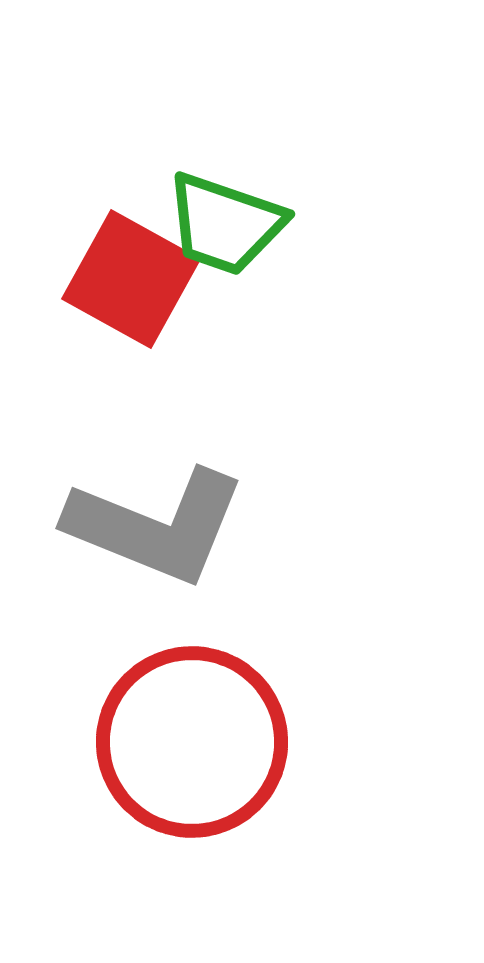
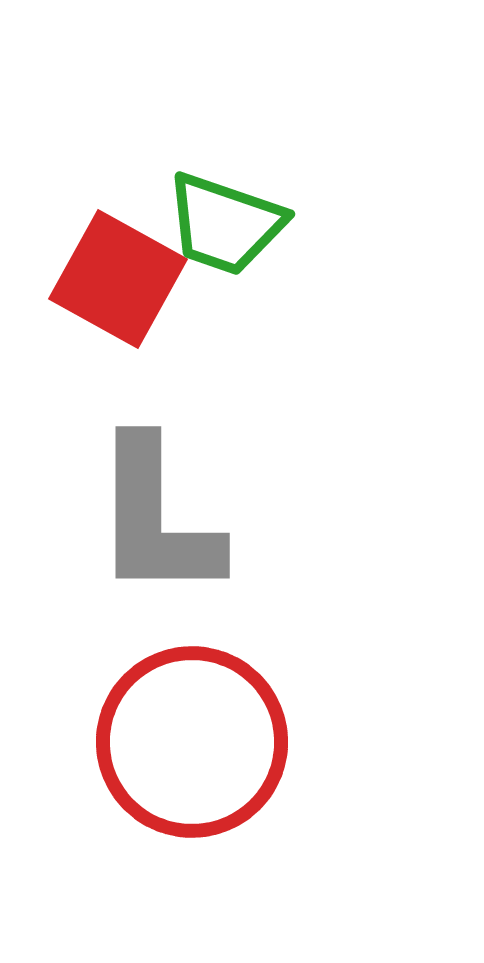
red square: moved 13 px left
gray L-shape: moved 7 px up; rotated 68 degrees clockwise
